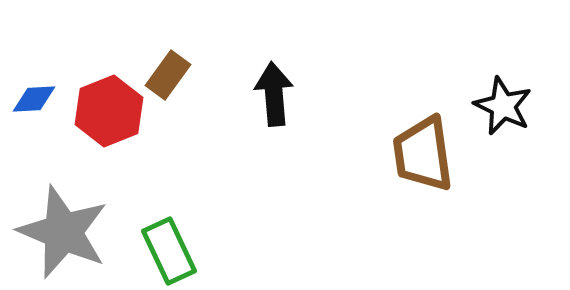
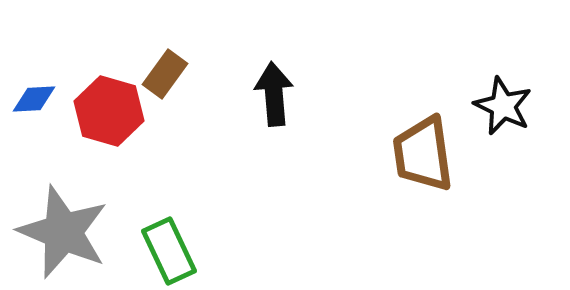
brown rectangle: moved 3 px left, 1 px up
red hexagon: rotated 22 degrees counterclockwise
